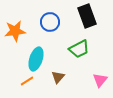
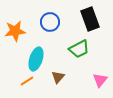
black rectangle: moved 3 px right, 3 px down
